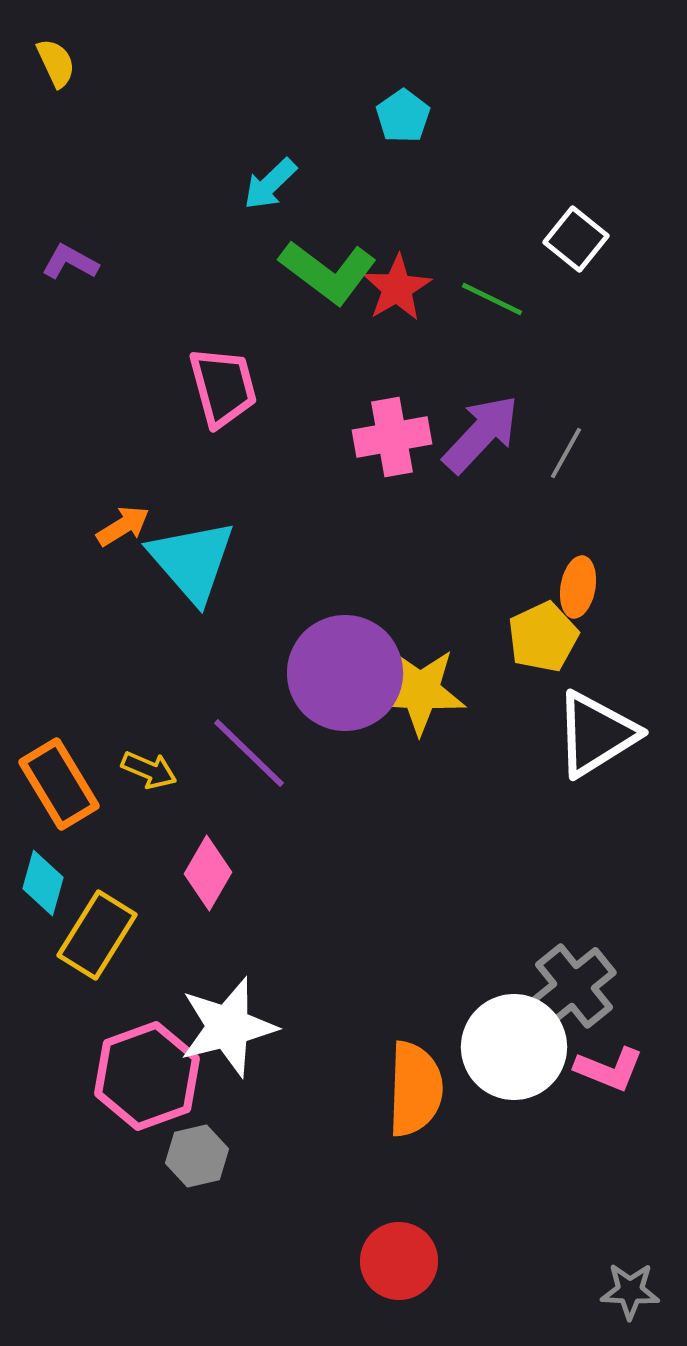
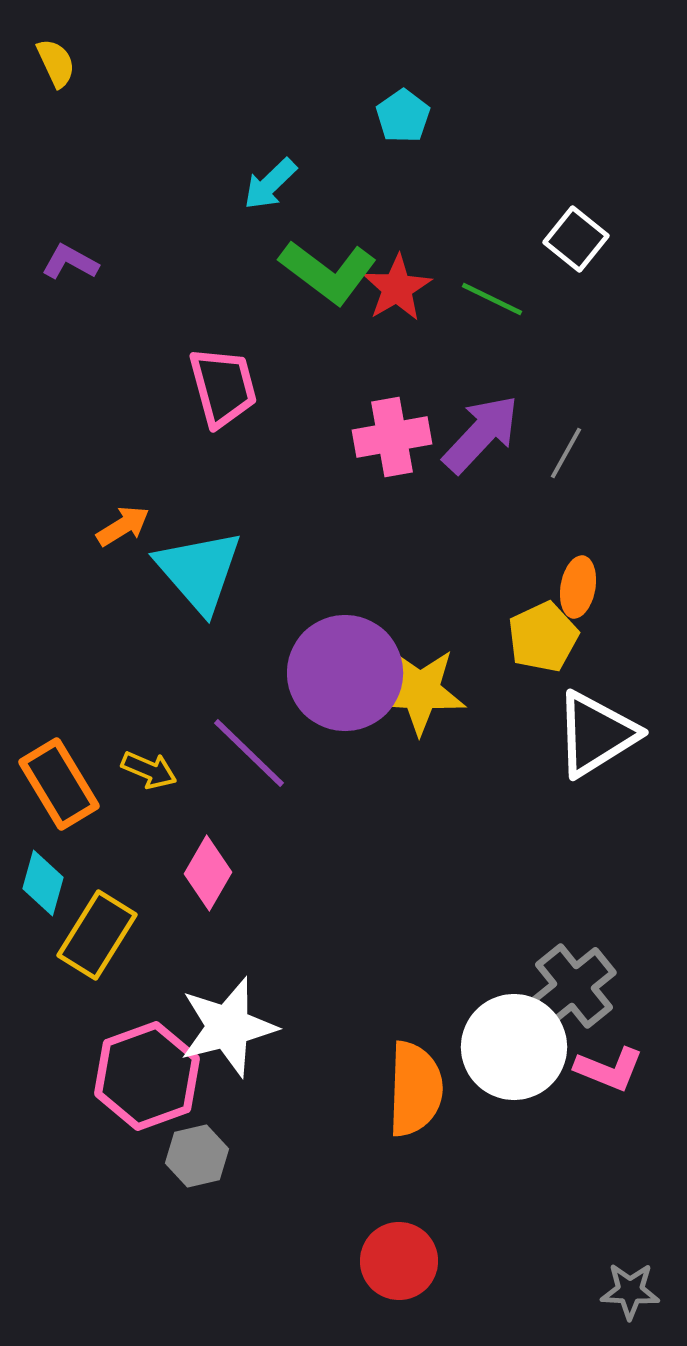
cyan triangle: moved 7 px right, 10 px down
